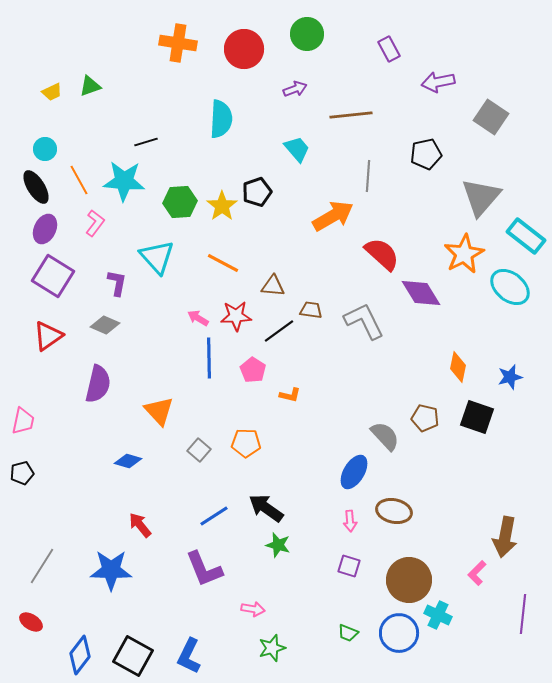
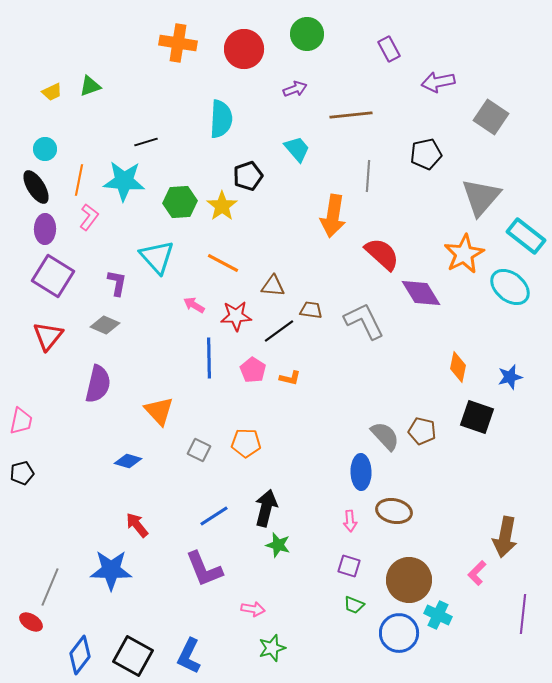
orange line at (79, 180): rotated 40 degrees clockwise
black pentagon at (257, 192): moved 9 px left, 16 px up
orange arrow at (333, 216): rotated 129 degrees clockwise
pink L-shape at (95, 223): moved 6 px left, 6 px up
purple ellipse at (45, 229): rotated 24 degrees counterclockwise
pink arrow at (198, 318): moved 4 px left, 13 px up
red triangle at (48, 336): rotated 16 degrees counterclockwise
orange L-shape at (290, 395): moved 17 px up
brown pentagon at (425, 418): moved 3 px left, 13 px down
pink trapezoid at (23, 421): moved 2 px left
gray square at (199, 450): rotated 15 degrees counterclockwise
blue ellipse at (354, 472): moved 7 px right; rotated 32 degrees counterclockwise
black arrow at (266, 508): rotated 69 degrees clockwise
red arrow at (140, 525): moved 3 px left
gray line at (42, 566): moved 8 px right, 21 px down; rotated 9 degrees counterclockwise
green trapezoid at (348, 633): moved 6 px right, 28 px up
